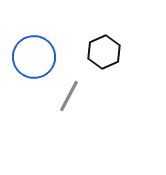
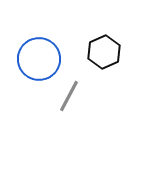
blue circle: moved 5 px right, 2 px down
